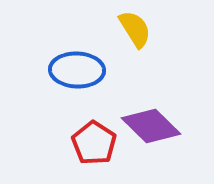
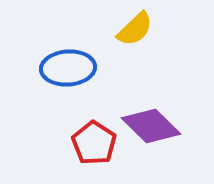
yellow semicircle: rotated 78 degrees clockwise
blue ellipse: moved 9 px left, 2 px up; rotated 6 degrees counterclockwise
